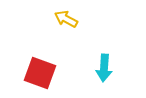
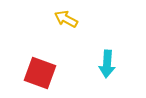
cyan arrow: moved 3 px right, 4 px up
